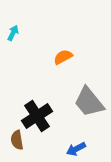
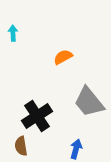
cyan arrow: rotated 28 degrees counterclockwise
brown semicircle: moved 4 px right, 6 px down
blue arrow: rotated 132 degrees clockwise
